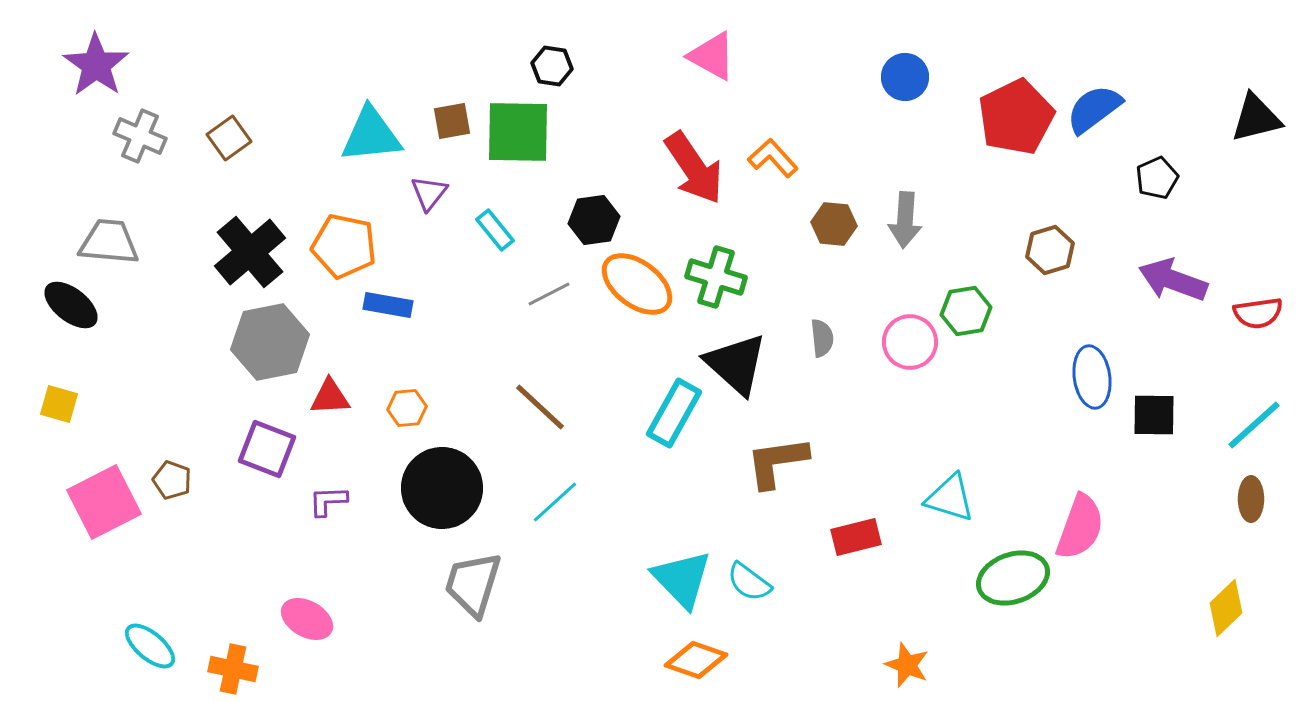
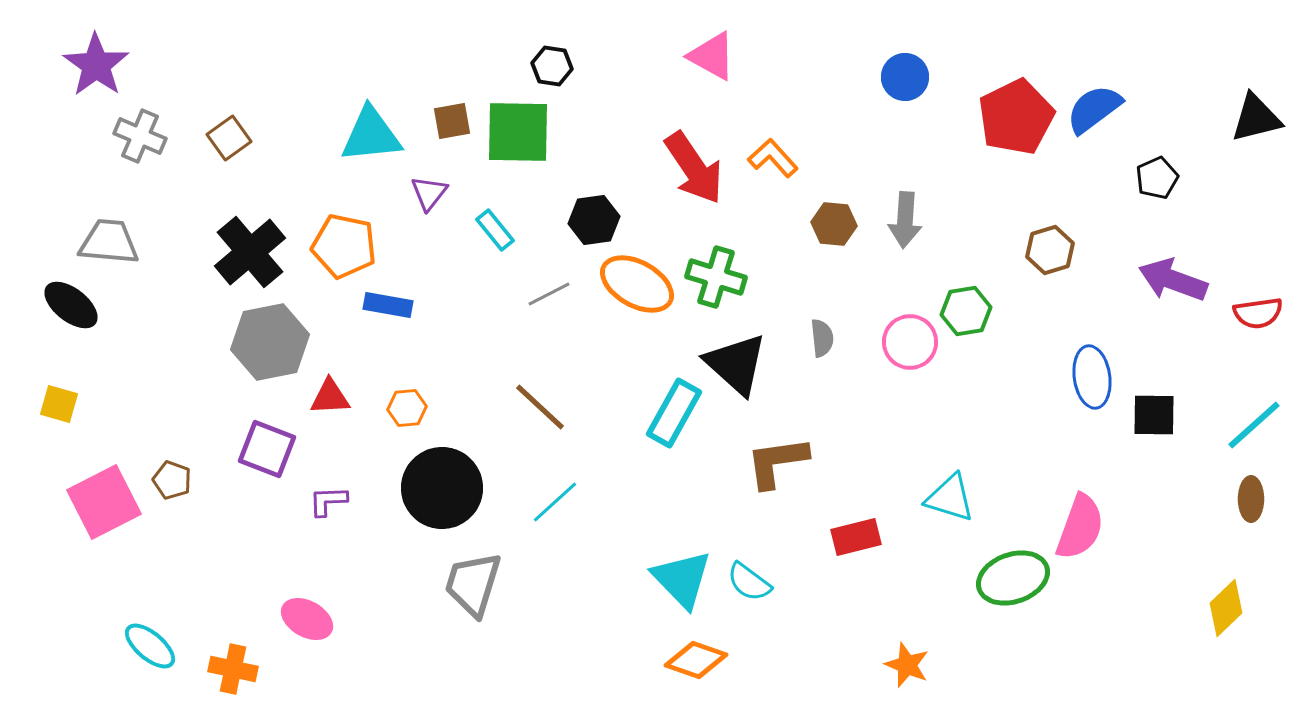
orange ellipse at (637, 284): rotated 8 degrees counterclockwise
